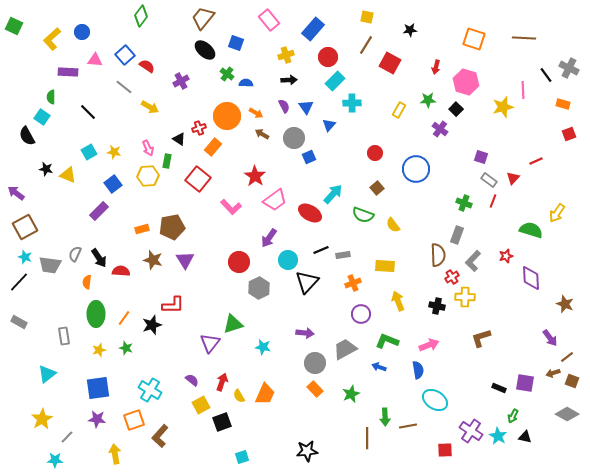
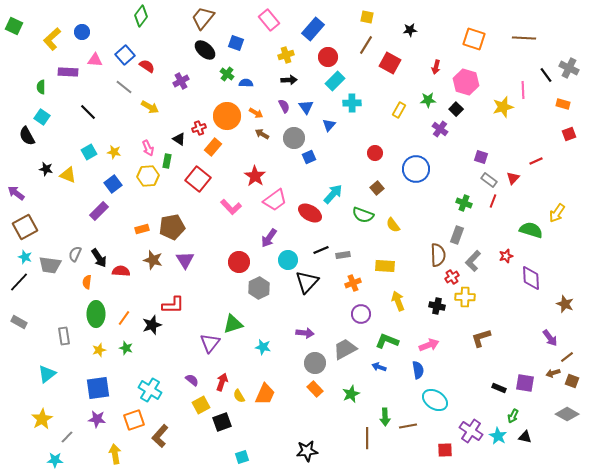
green semicircle at (51, 97): moved 10 px left, 10 px up
